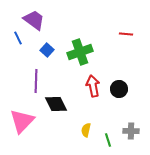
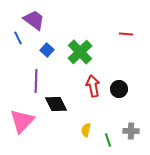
green cross: rotated 25 degrees counterclockwise
